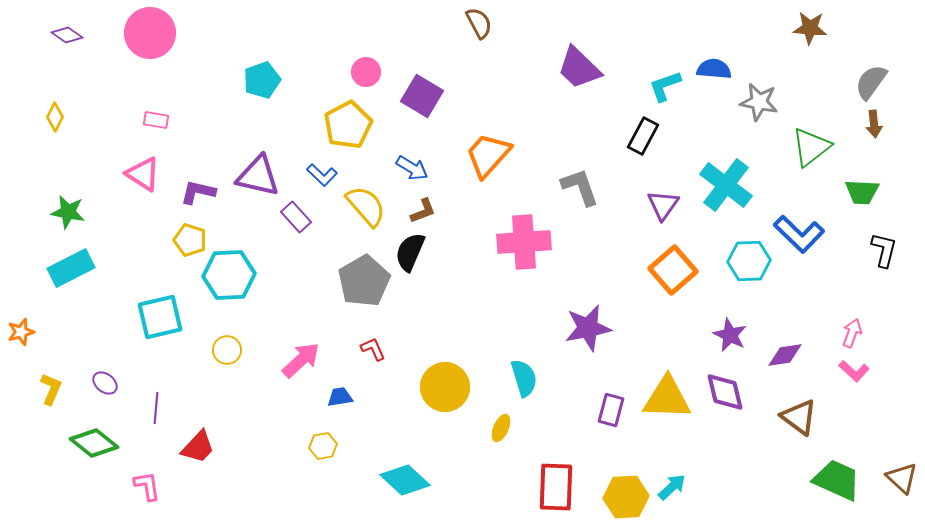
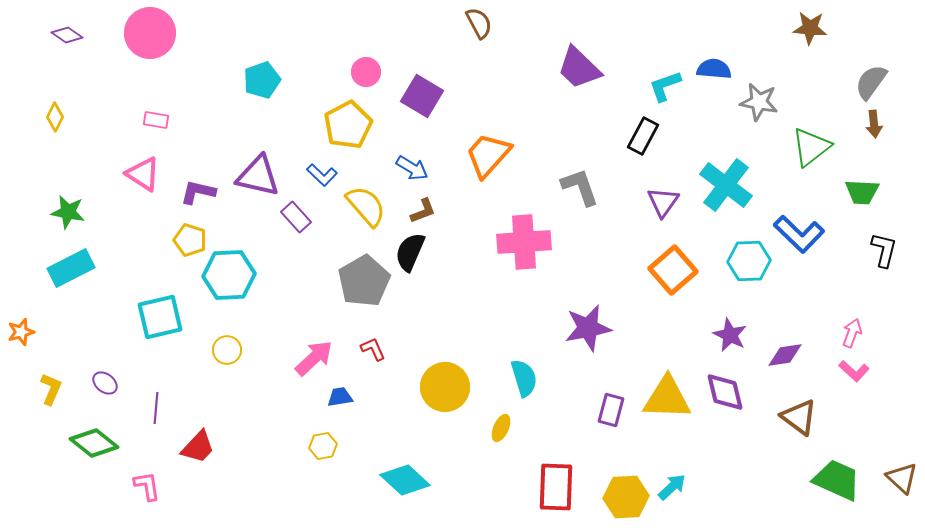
purple triangle at (663, 205): moved 3 px up
pink arrow at (301, 360): moved 13 px right, 2 px up
